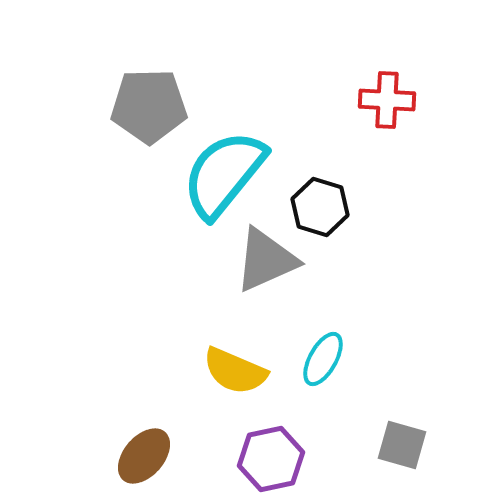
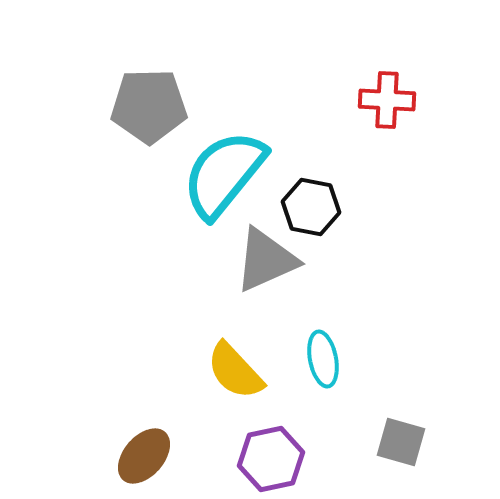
black hexagon: moved 9 px left; rotated 6 degrees counterclockwise
cyan ellipse: rotated 40 degrees counterclockwise
yellow semicircle: rotated 24 degrees clockwise
gray square: moved 1 px left, 3 px up
